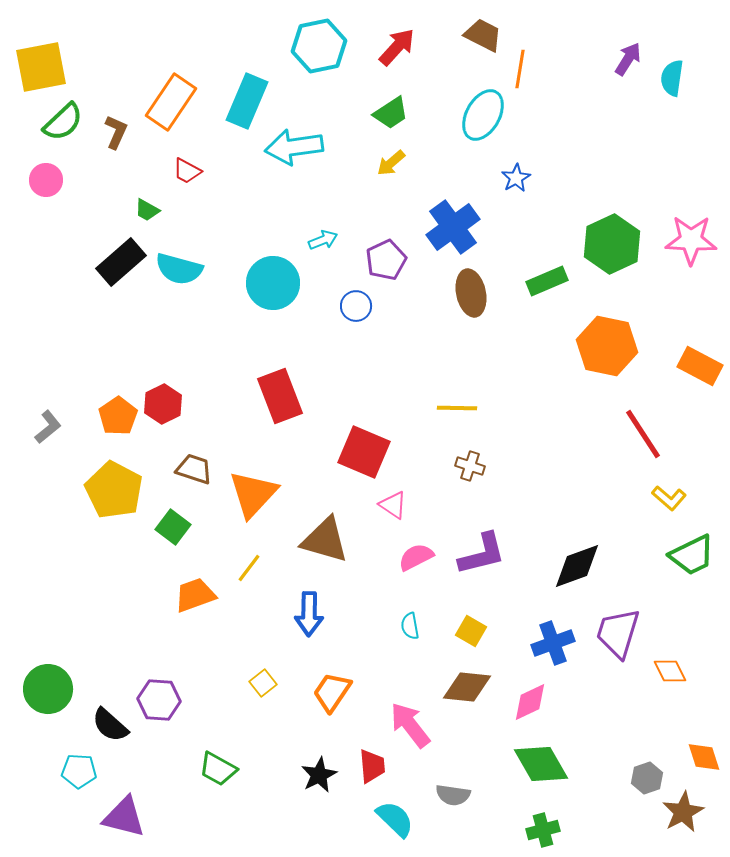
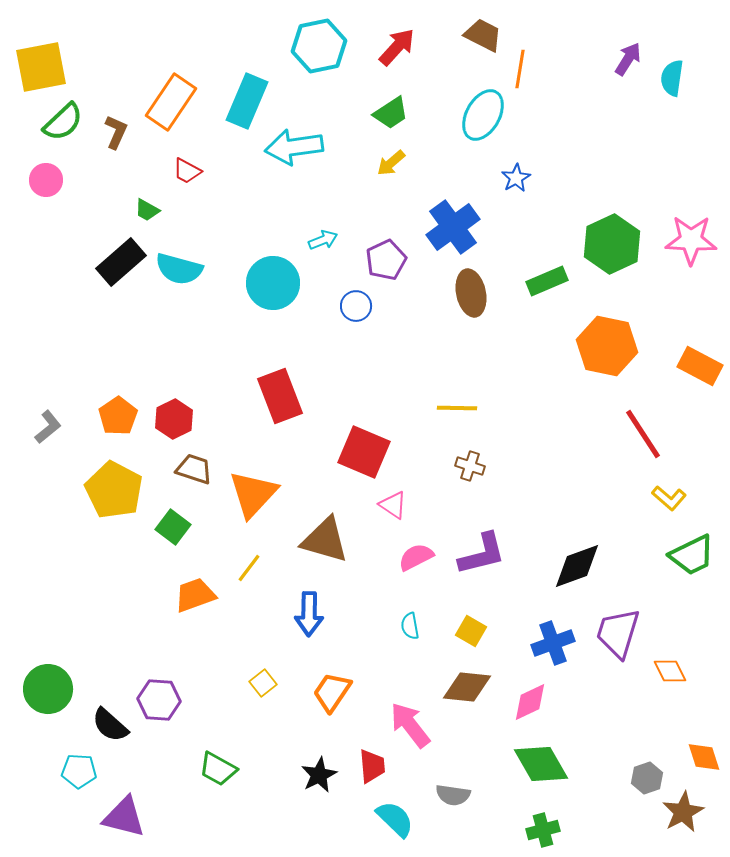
red hexagon at (163, 404): moved 11 px right, 15 px down
